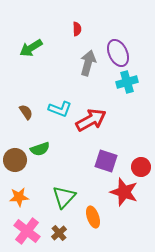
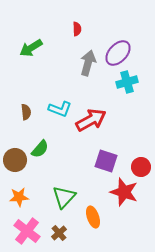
purple ellipse: rotated 68 degrees clockwise
brown semicircle: rotated 28 degrees clockwise
green semicircle: rotated 30 degrees counterclockwise
